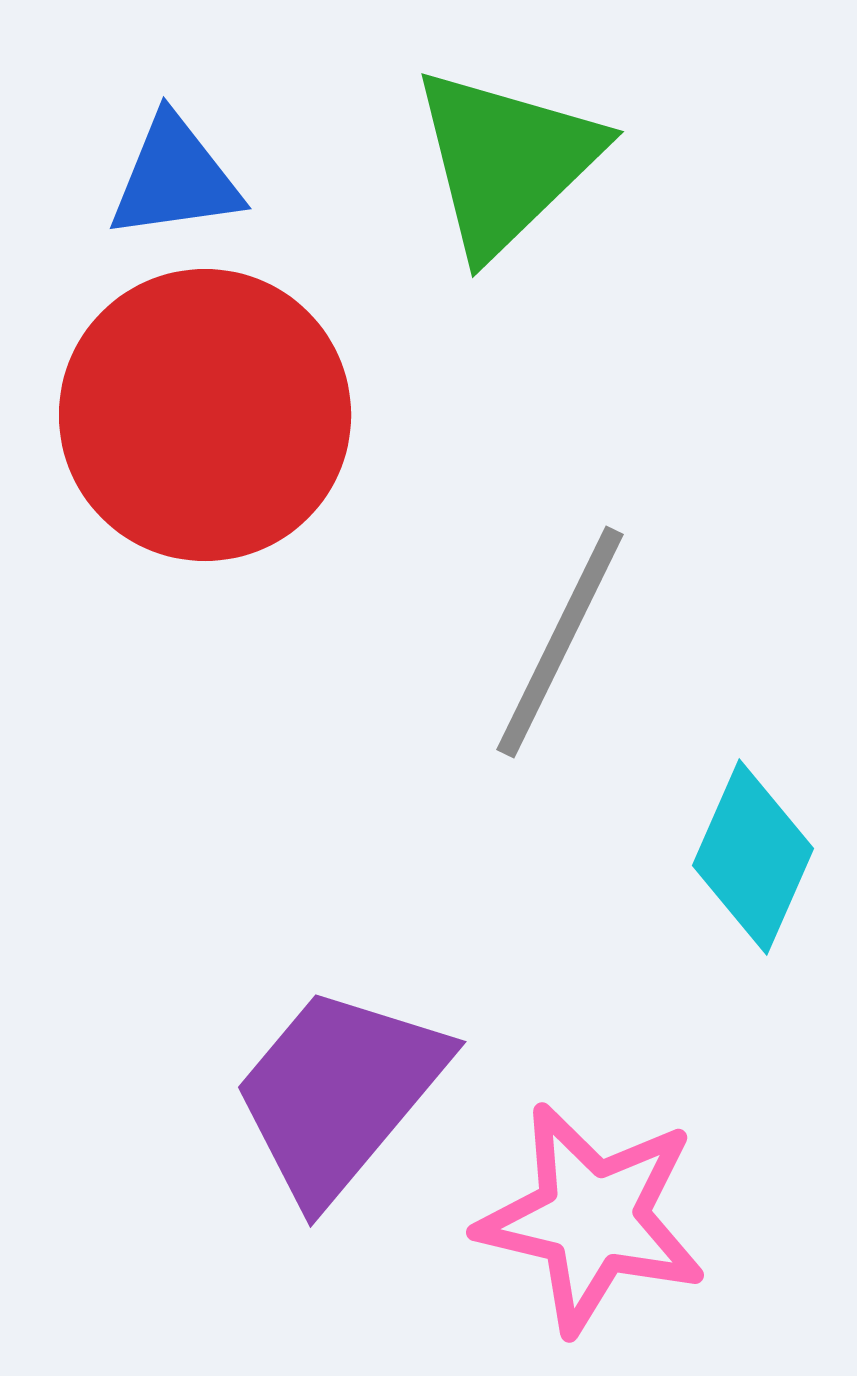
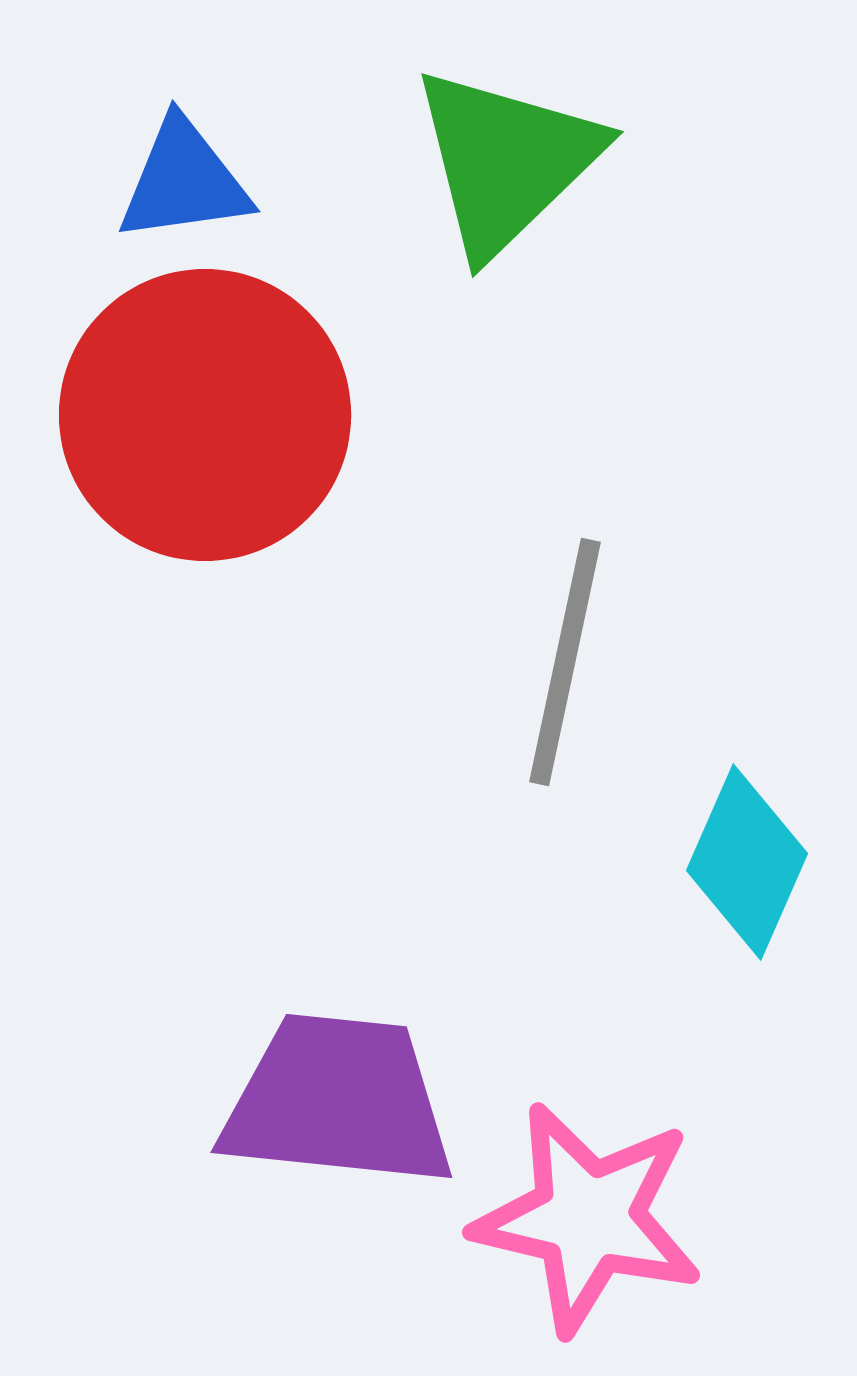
blue triangle: moved 9 px right, 3 px down
gray line: moved 5 px right, 20 px down; rotated 14 degrees counterclockwise
cyan diamond: moved 6 px left, 5 px down
purple trapezoid: moved 1 px left, 8 px down; rotated 56 degrees clockwise
pink star: moved 4 px left
